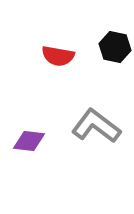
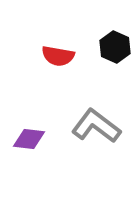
black hexagon: rotated 12 degrees clockwise
purple diamond: moved 2 px up
